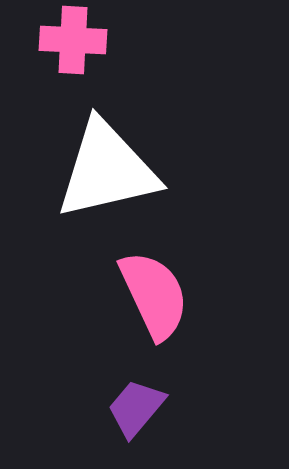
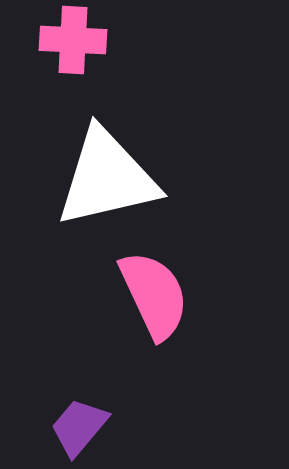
white triangle: moved 8 px down
purple trapezoid: moved 57 px left, 19 px down
